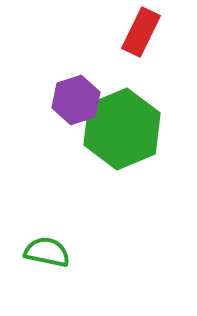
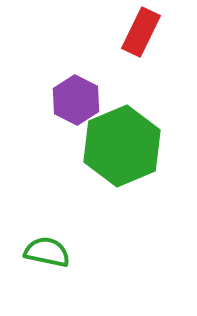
purple hexagon: rotated 15 degrees counterclockwise
green hexagon: moved 17 px down
